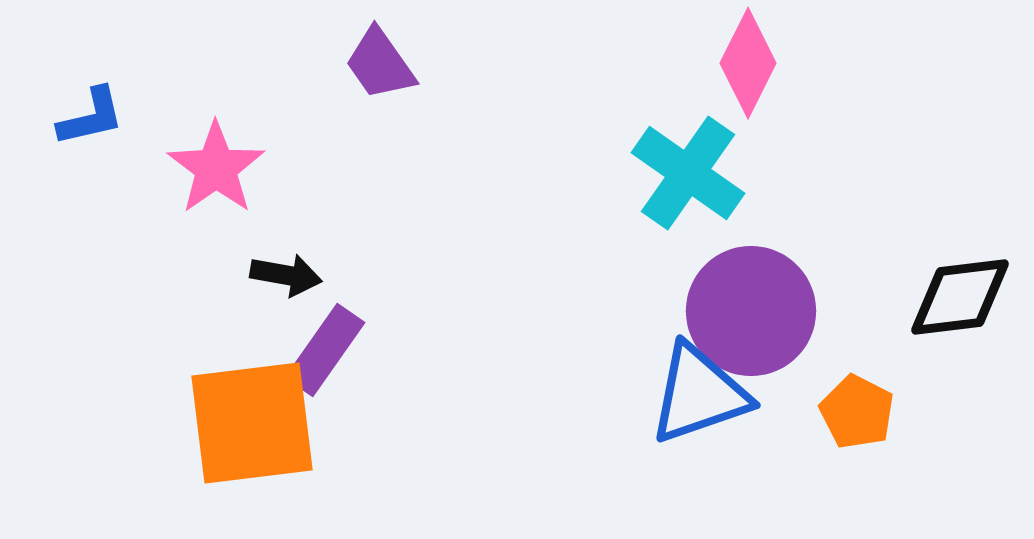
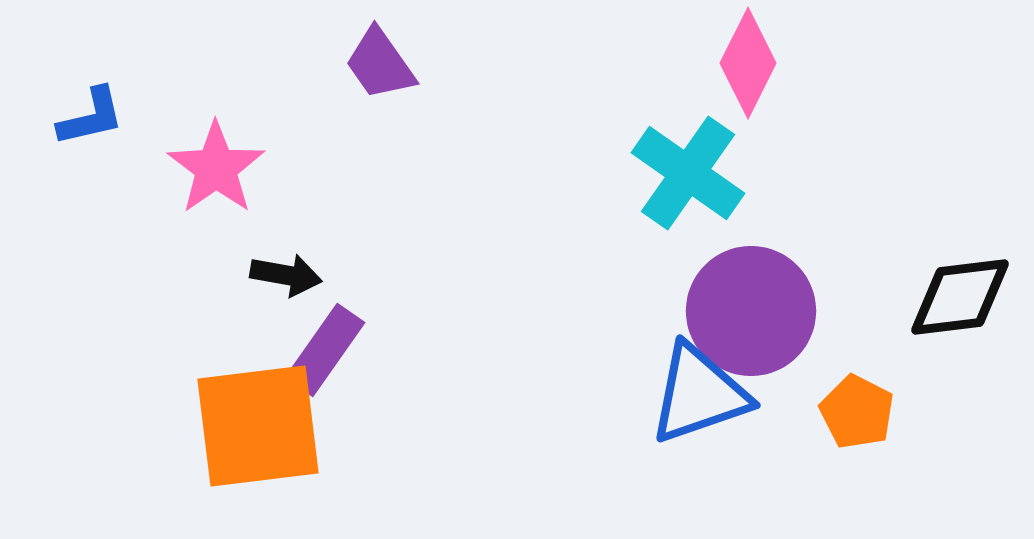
orange square: moved 6 px right, 3 px down
